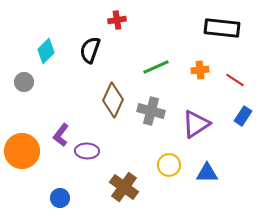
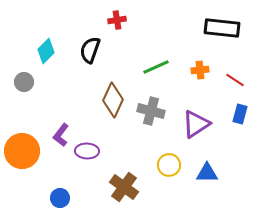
blue rectangle: moved 3 px left, 2 px up; rotated 18 degrees counterclockwise
